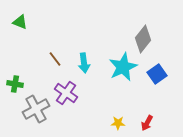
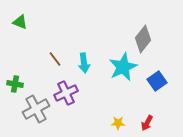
blue square: moved 7 px down
purple cross: rotated 30 degrees clockwise
